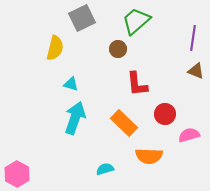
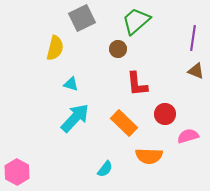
cyan arrow: rotated 24 degrees clockwise
pink semicircle: moved 1 px left, 1 px down
cyan semicircle: rotated 144 degrees clockwise
pink hexagon: moved 2 px up
